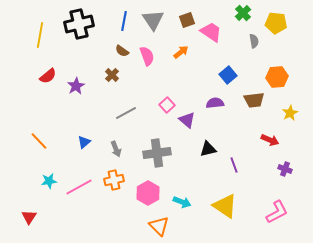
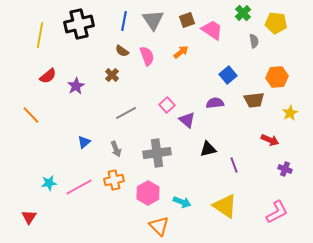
pink trapezoid: moved 1 px right, 2 px up
orange line: moved 8 px left, 26 px up
cyan star: moved 2 px down
